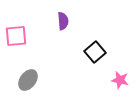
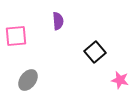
purple semicircle: moved 5 px left
